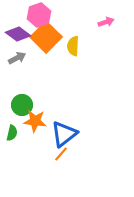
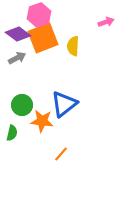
orange square: moved 3 px left, 1 px down; rotated 24 degrees clockwise
orange star: moved 7 px right
blue triangle: moved 30 px up
